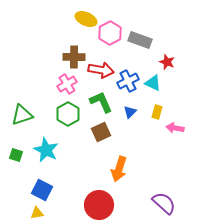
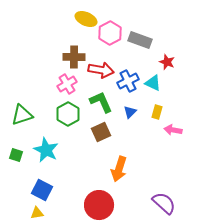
pink arrow: moved 2 px left, 2 px down
